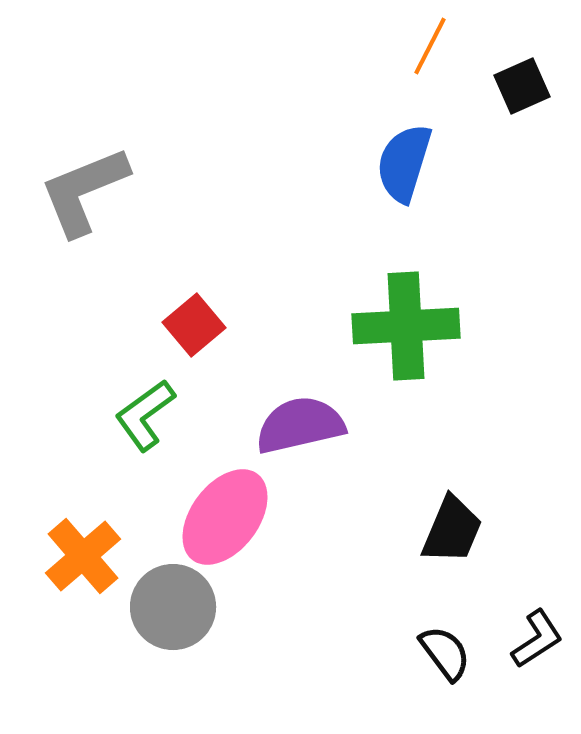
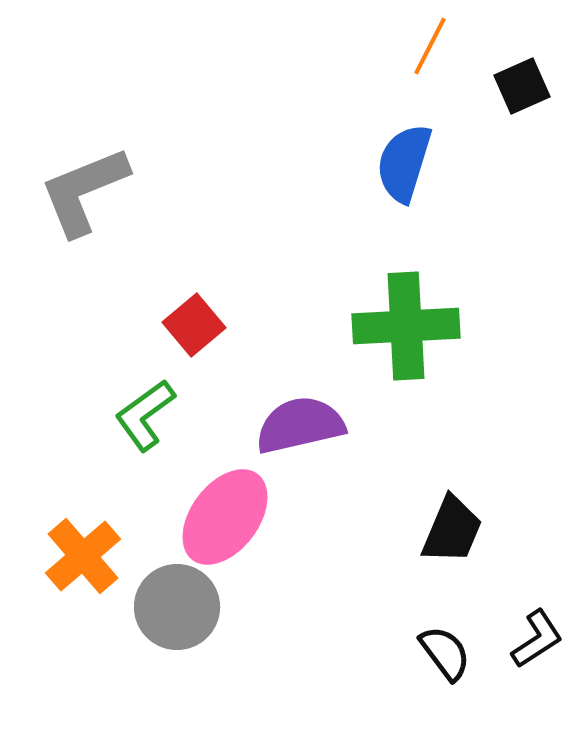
gray circle: moved 4 px right
